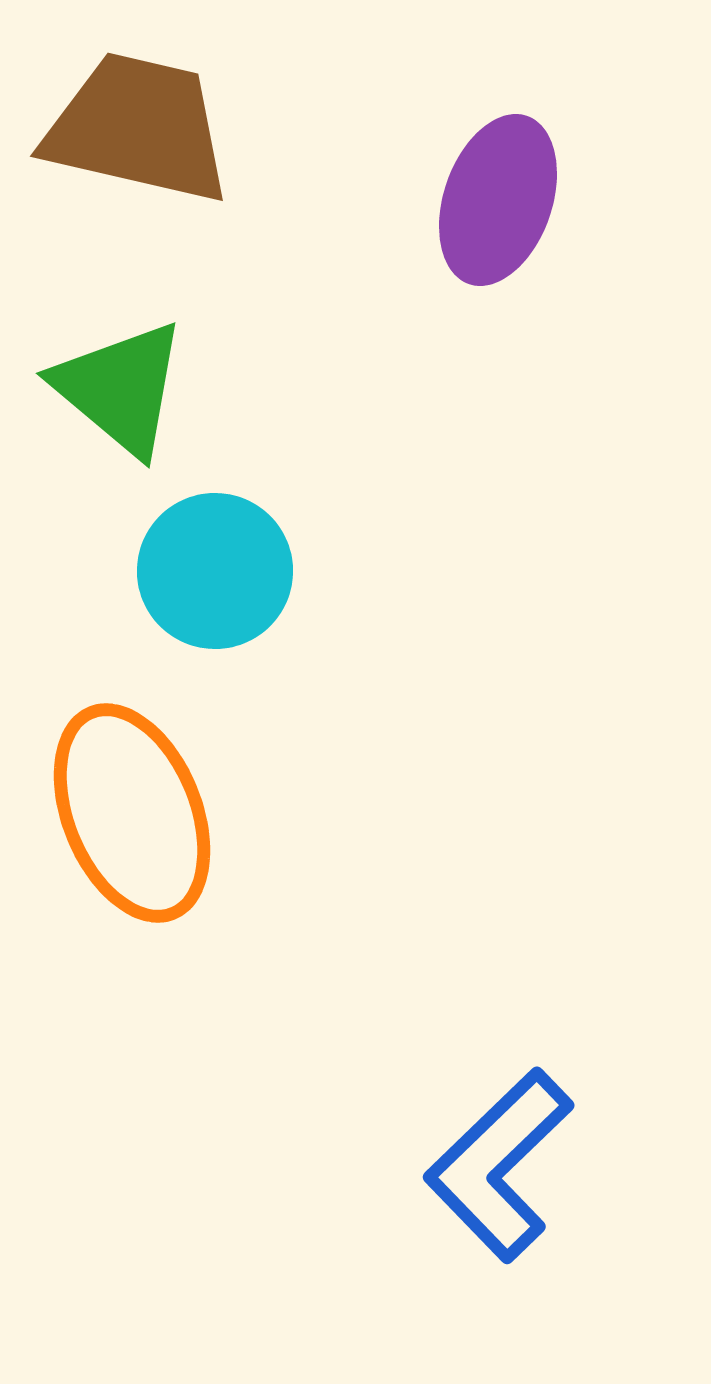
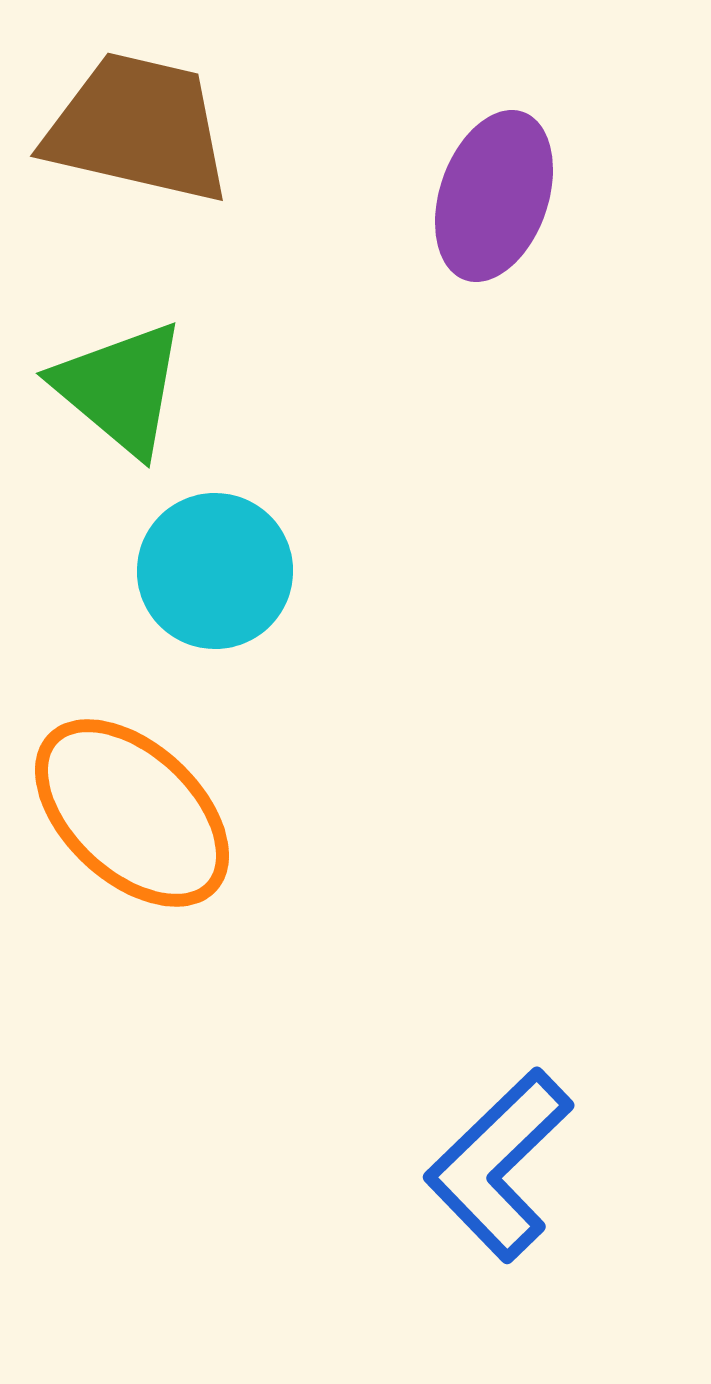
purple ellipse: moved 4 px left, 4 px up
orange ellipse: rotated 25 degrees counterclockwise
